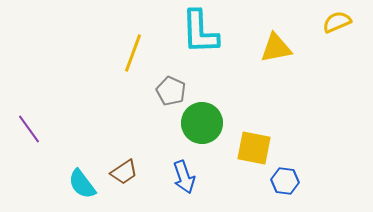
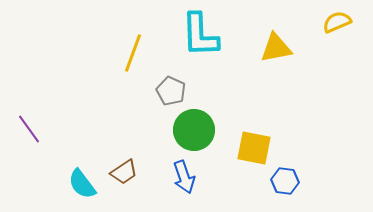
cyan L-shape: moved 3 px down
green circle: moved 8 px left, 7 px down
